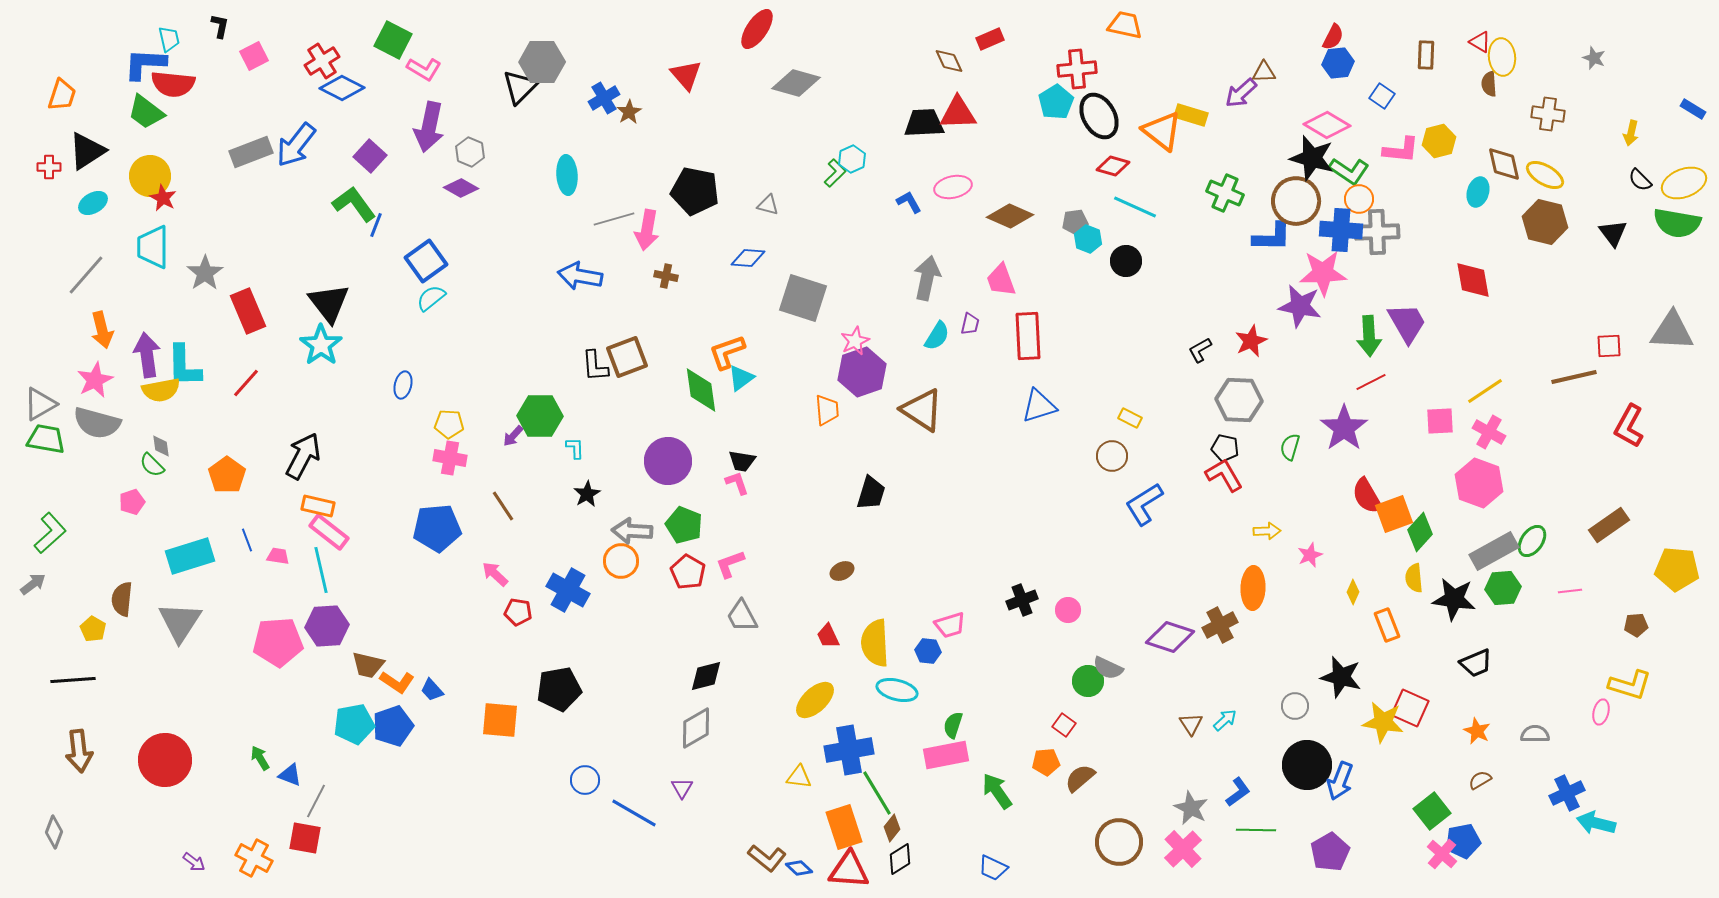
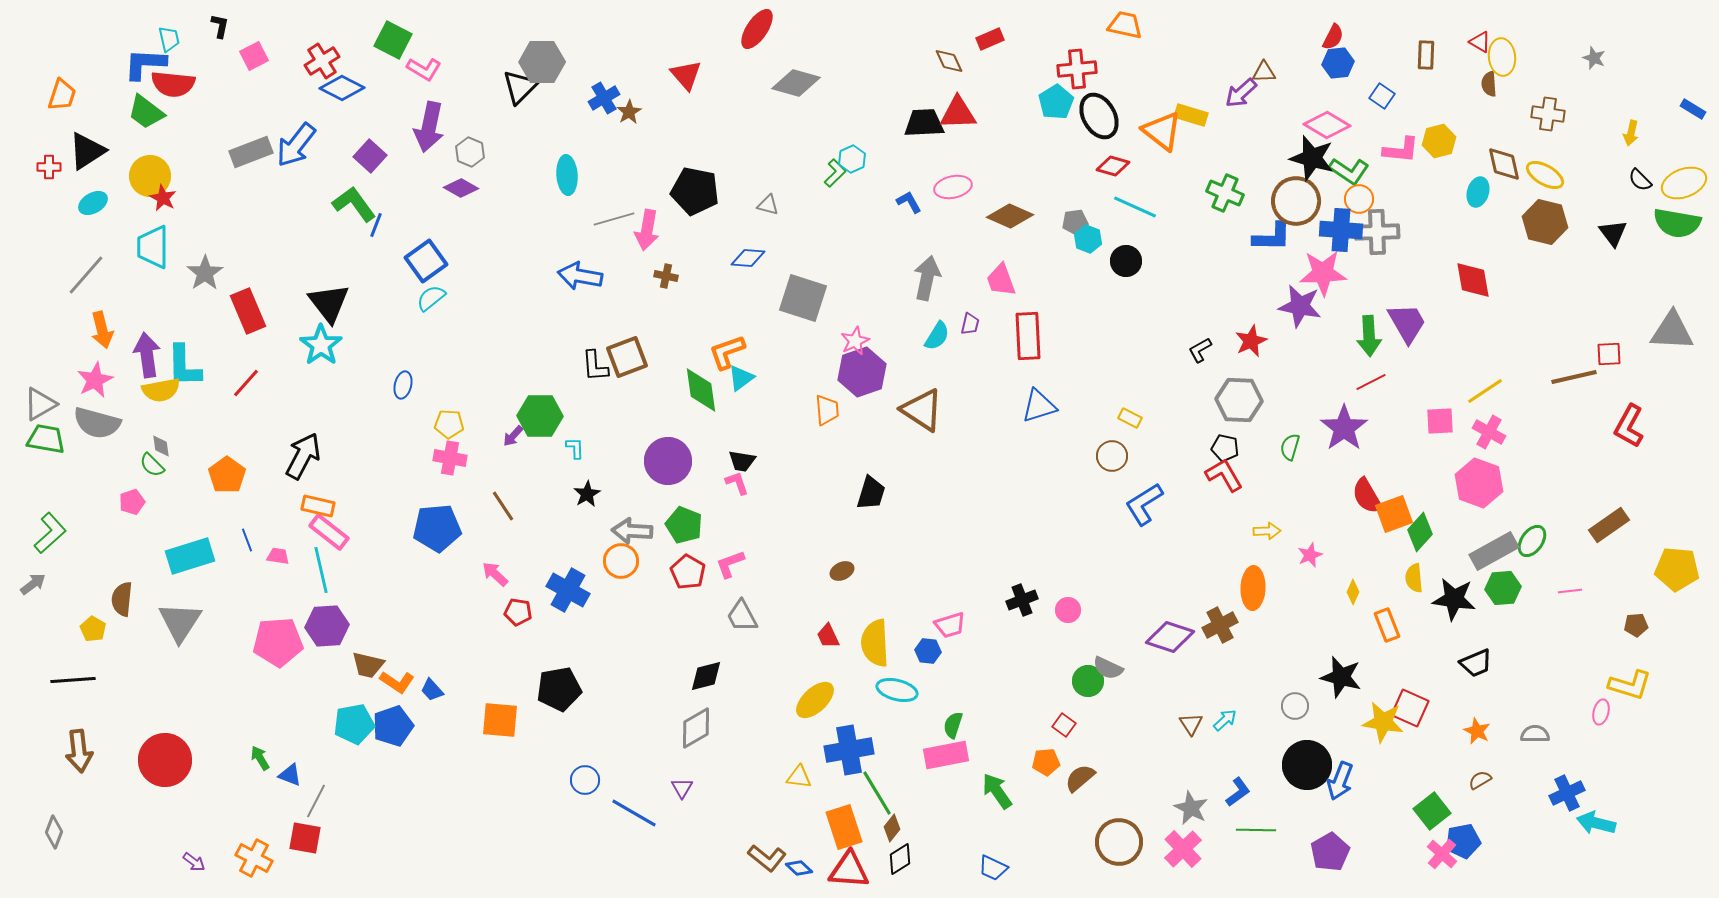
red square at (1609, 346): moved 8 px down
